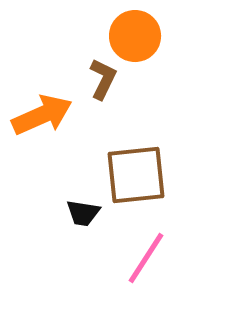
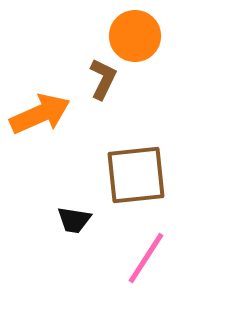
orange arrow: moved 2 px left, 1 px up
black trapezoid: moved 9 px left, 7 px down
